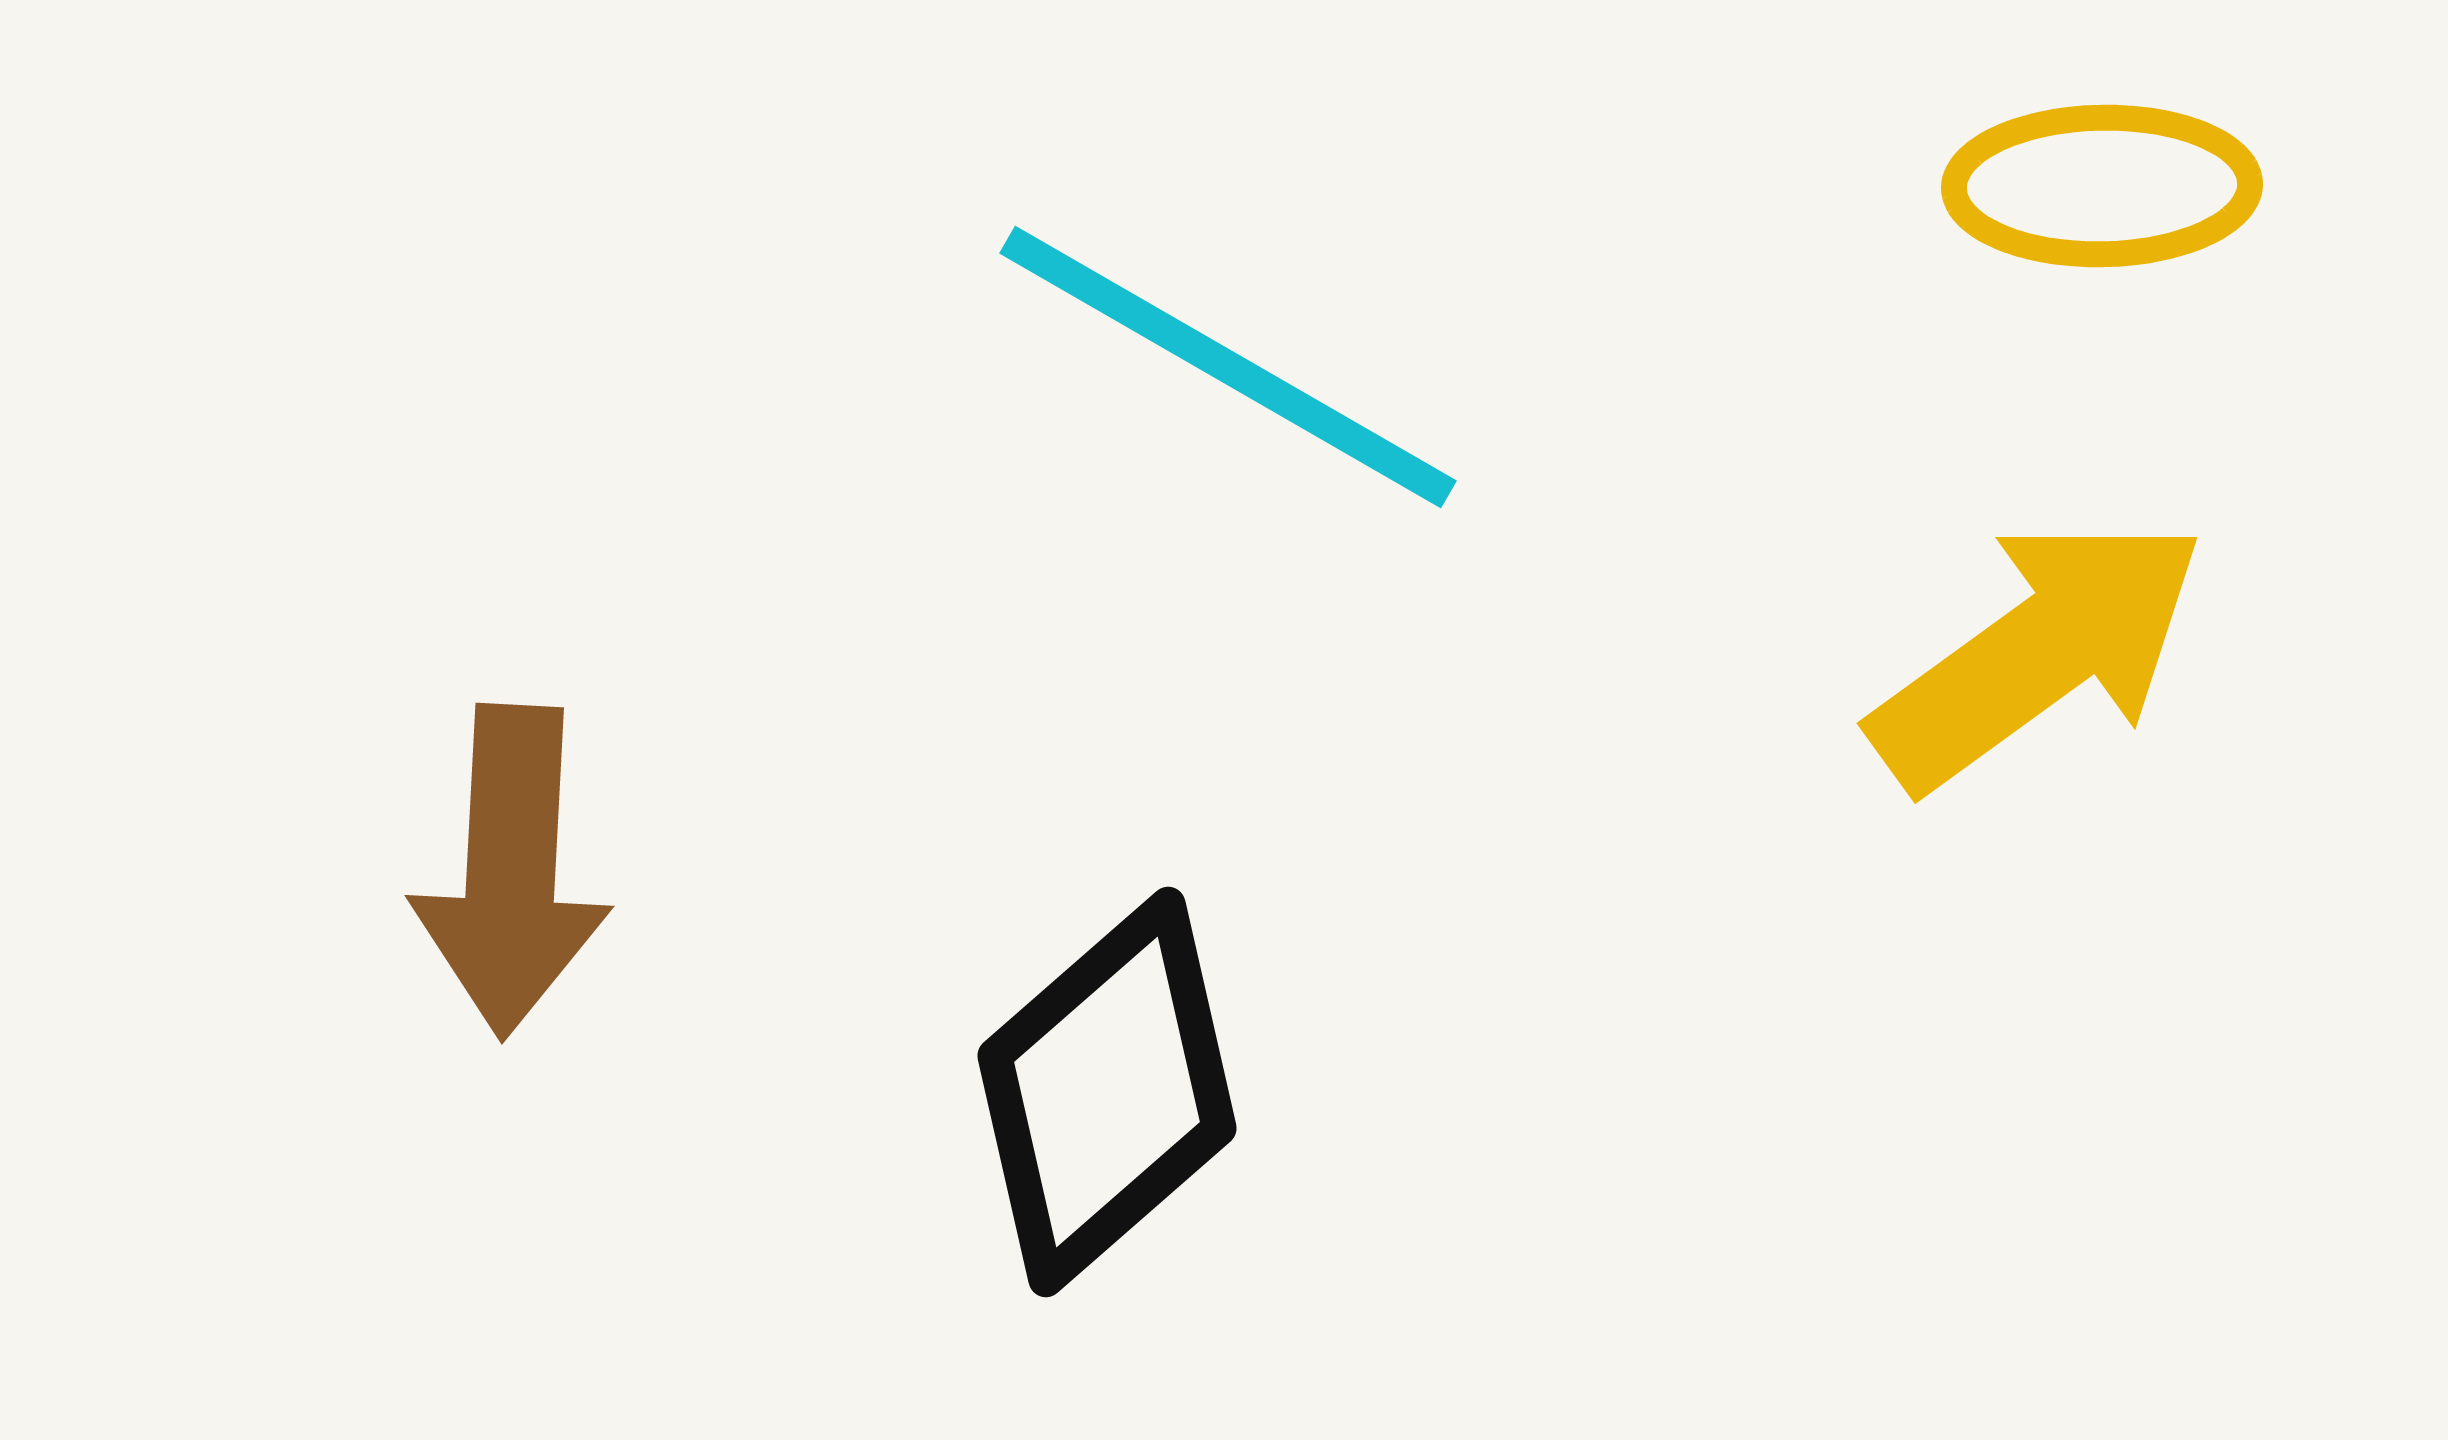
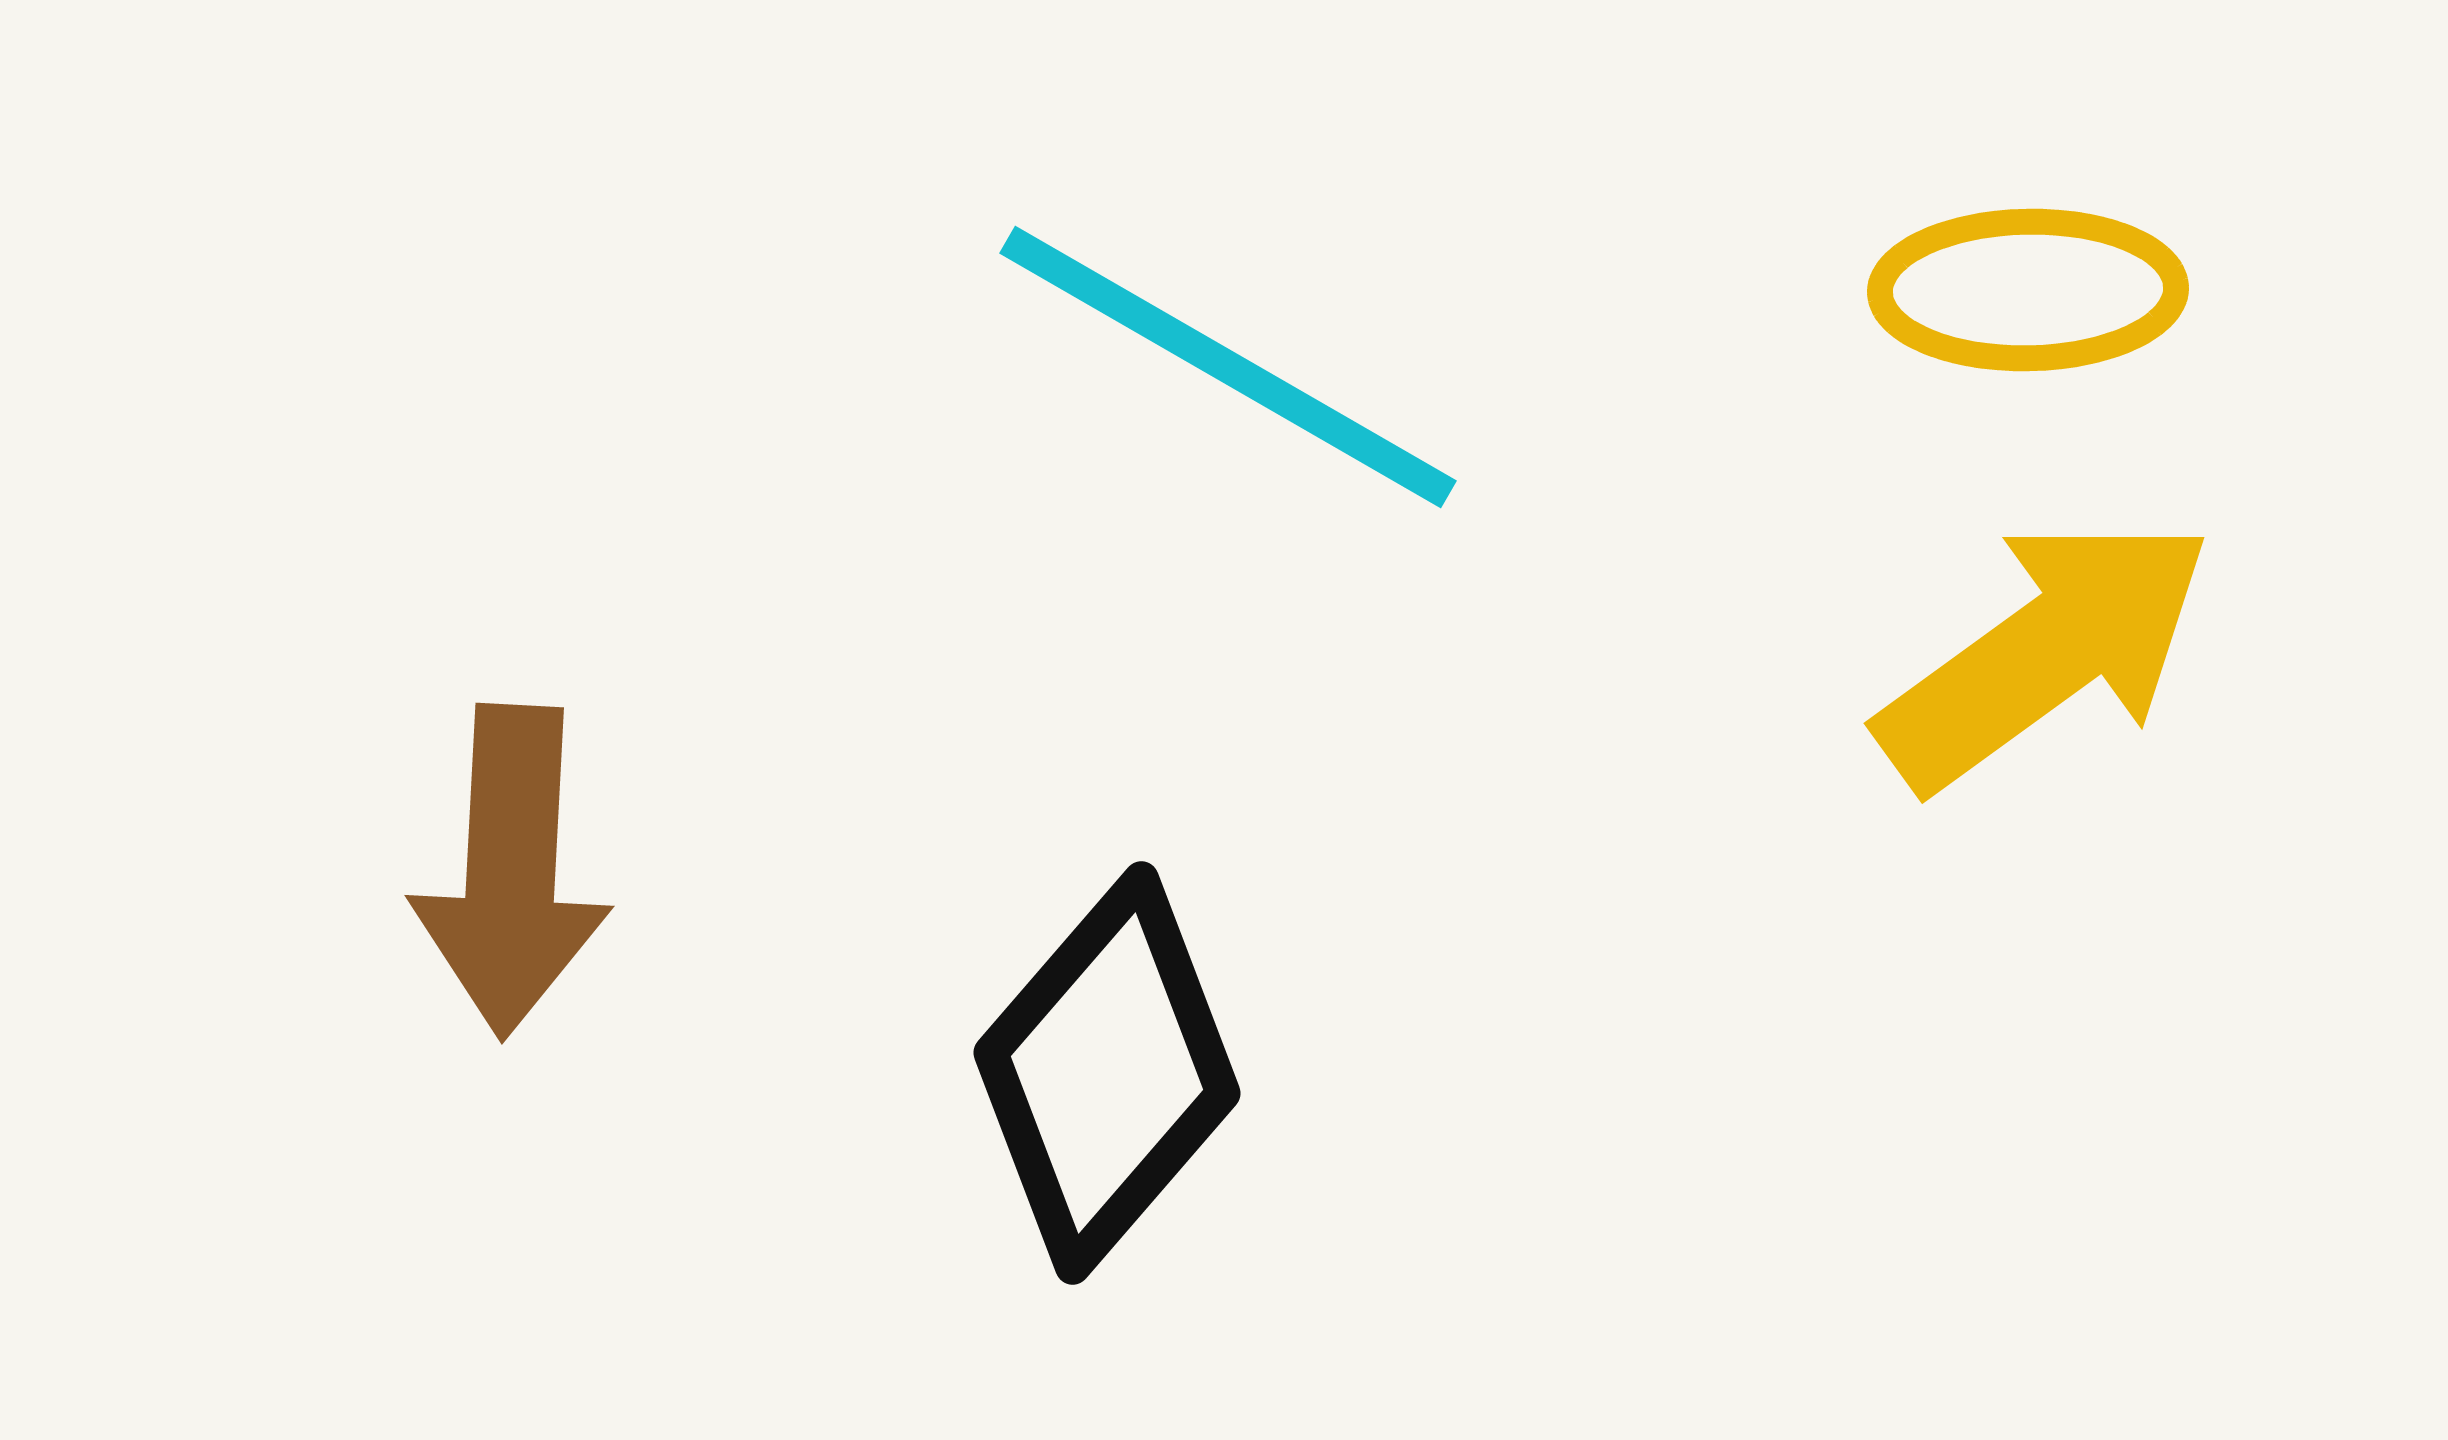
yellow ellipse: moved 74 px left, 104 px down
yellow arrow: moved 7 px right
black diamond: moved 19 px up; rotated 8 degrees counterclockwise
